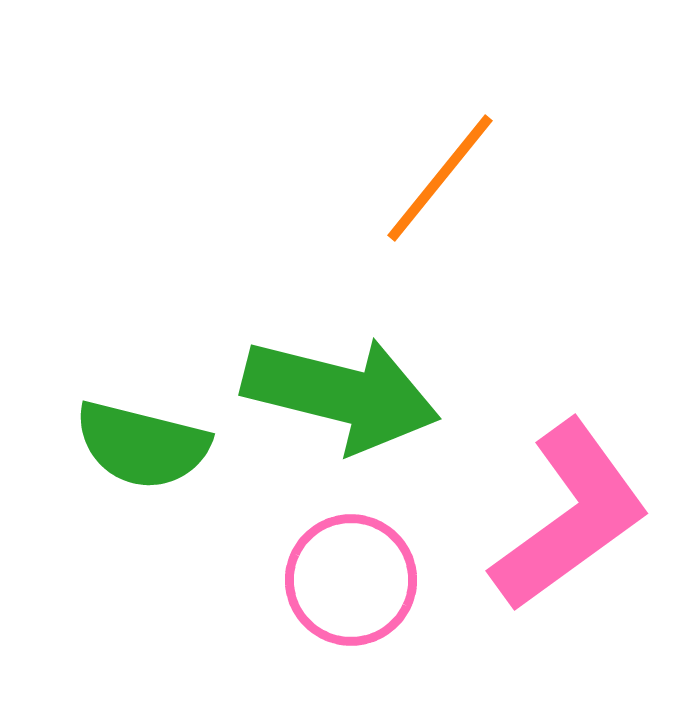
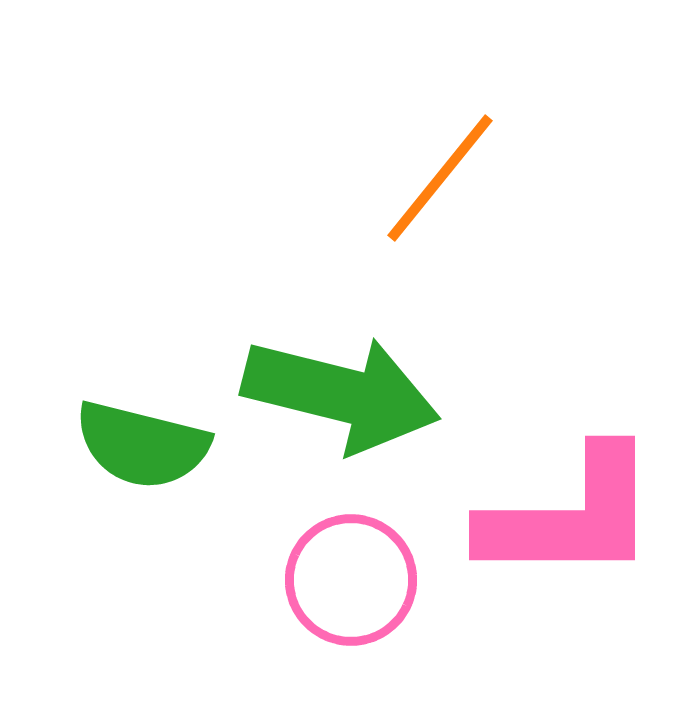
pink L-shape: rotated 36 degrees clockwise
